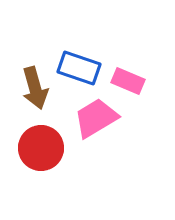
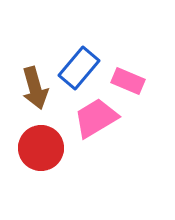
blue rectangle: rotated 69 degrees counterclockwise
